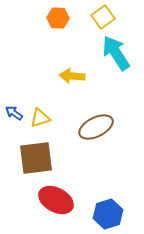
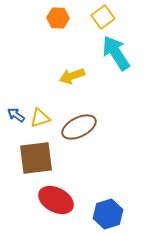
yellow arrow: rotated 25 degrees counterclockwise
blue arrow: moved 2 px right, 2 px down
brown ellipse: moved 17 px left
